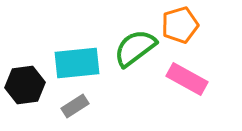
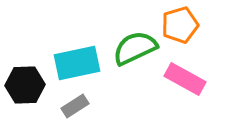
green semicircle: rotated 12 degrees clockwise
cyan rectangle: rotated 6 degrees counterclockwise
pink rectangle: moved 2 px left
black hexagon: rotated 6 degrees clockwise
